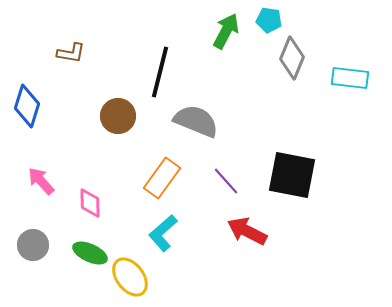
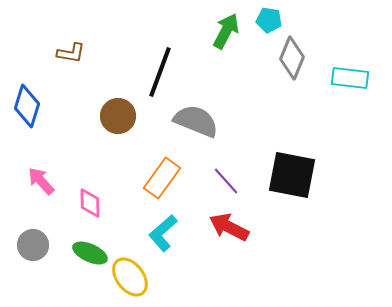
black line: rotated 6 degrees clockwise
red arrow: moved 18 px left, 4 px up
